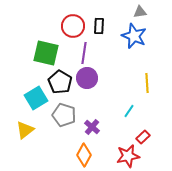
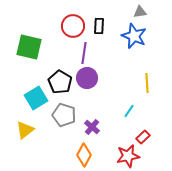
green square: moved 17 px left, 6 px up
